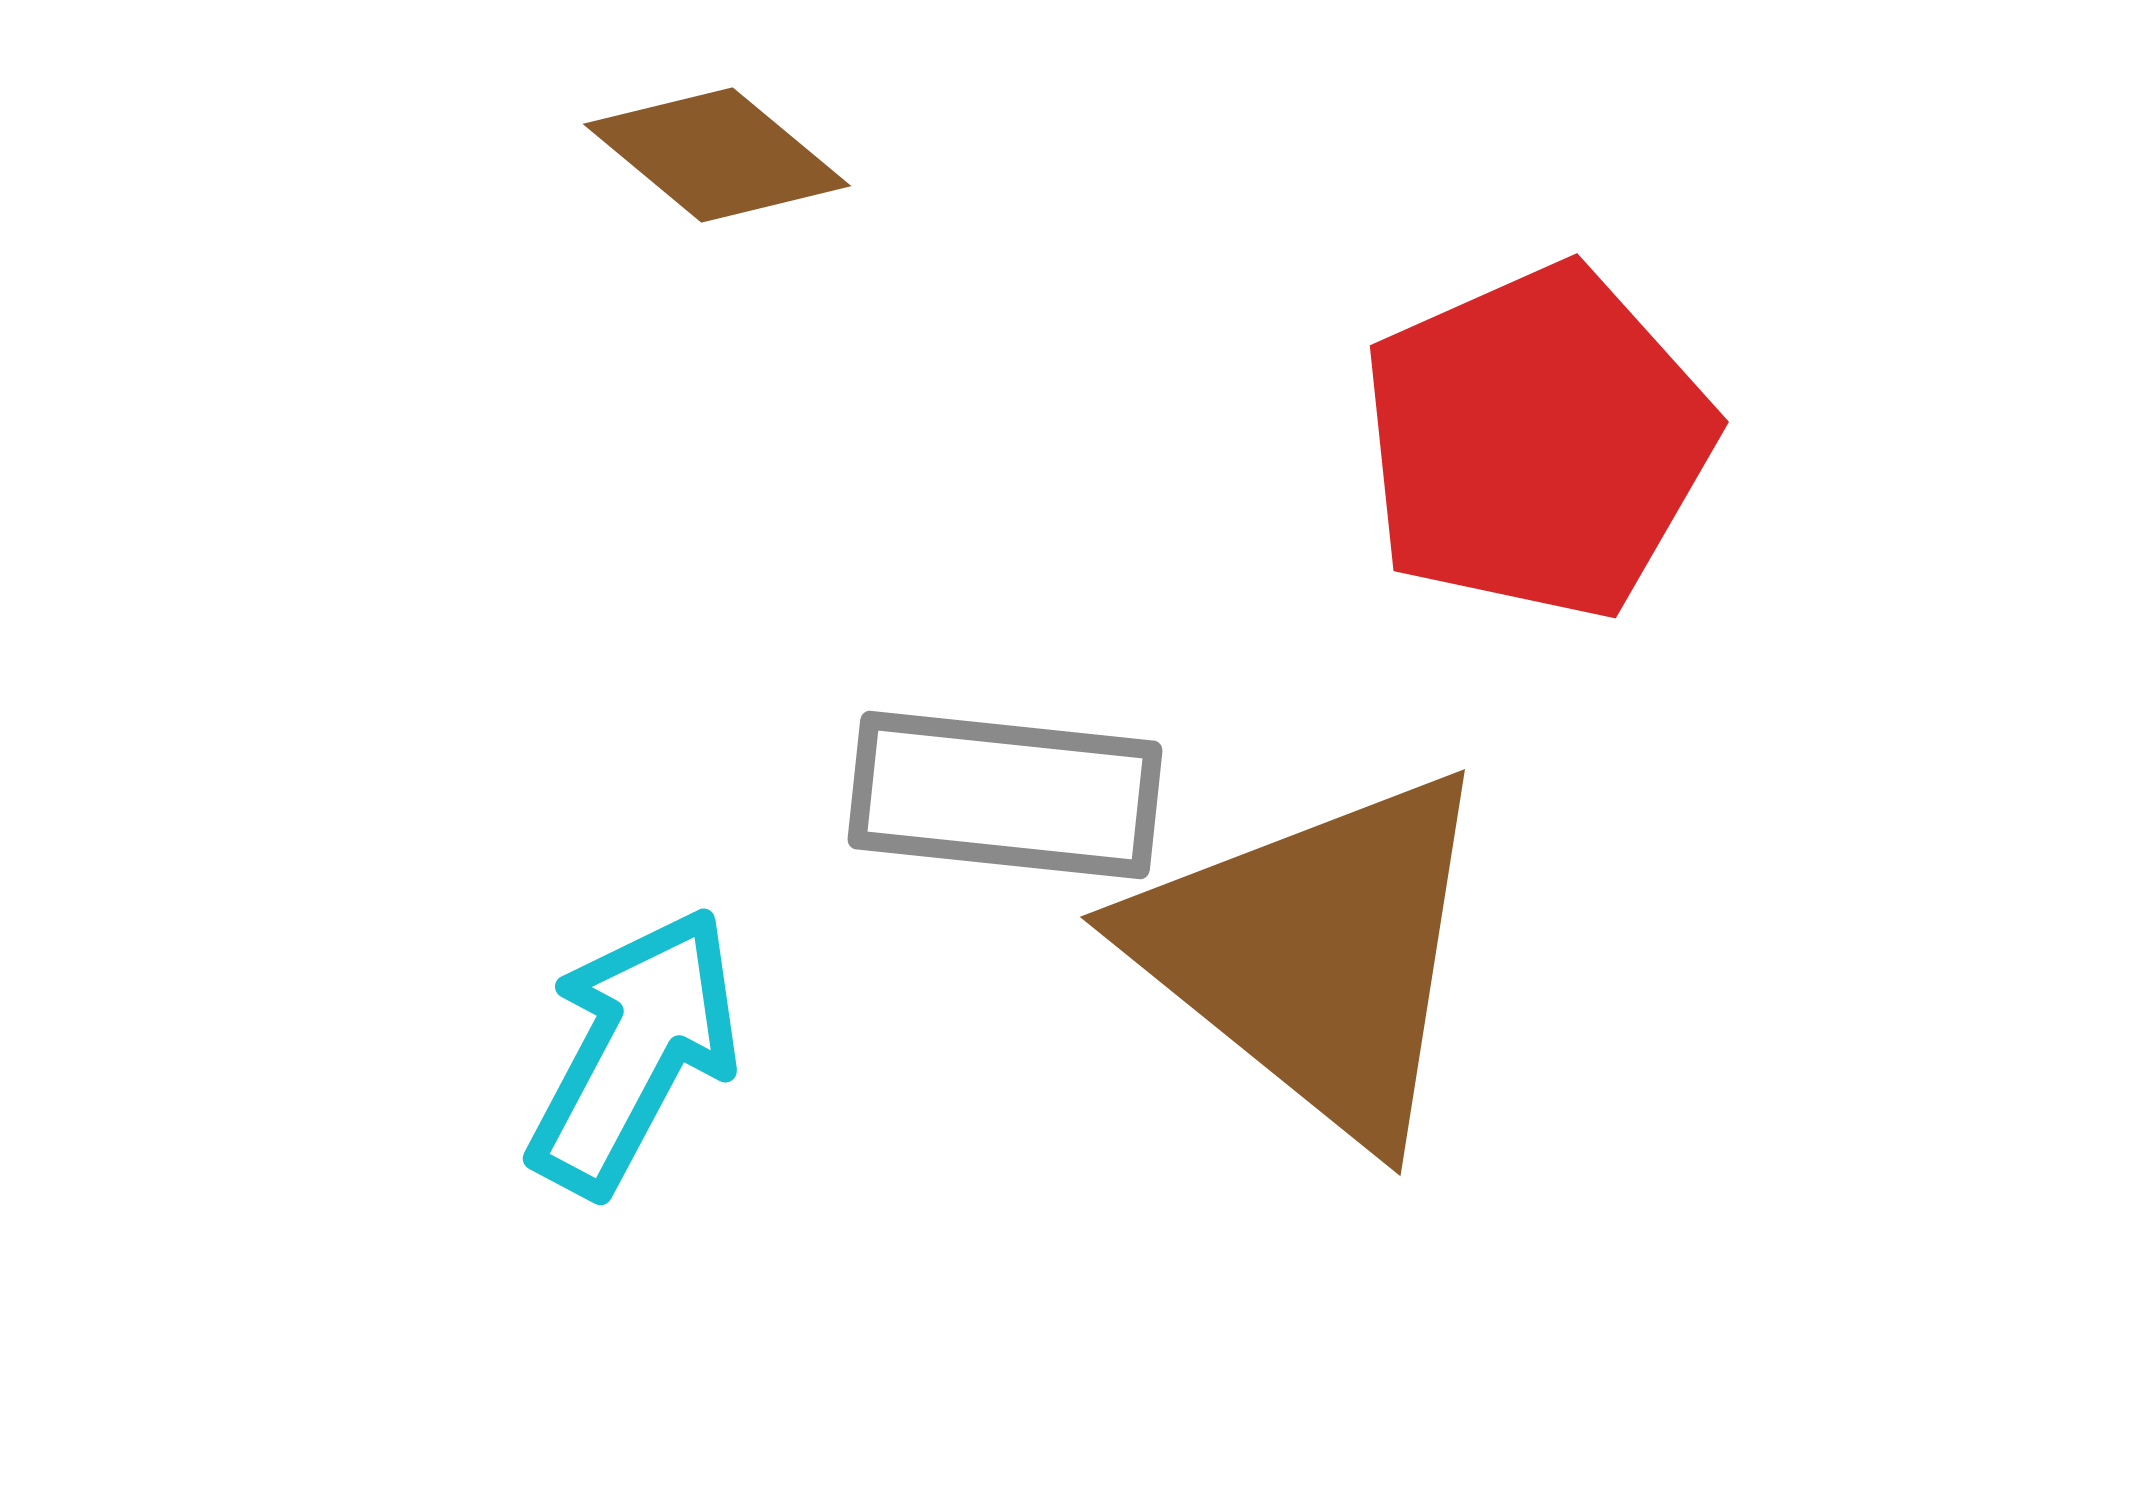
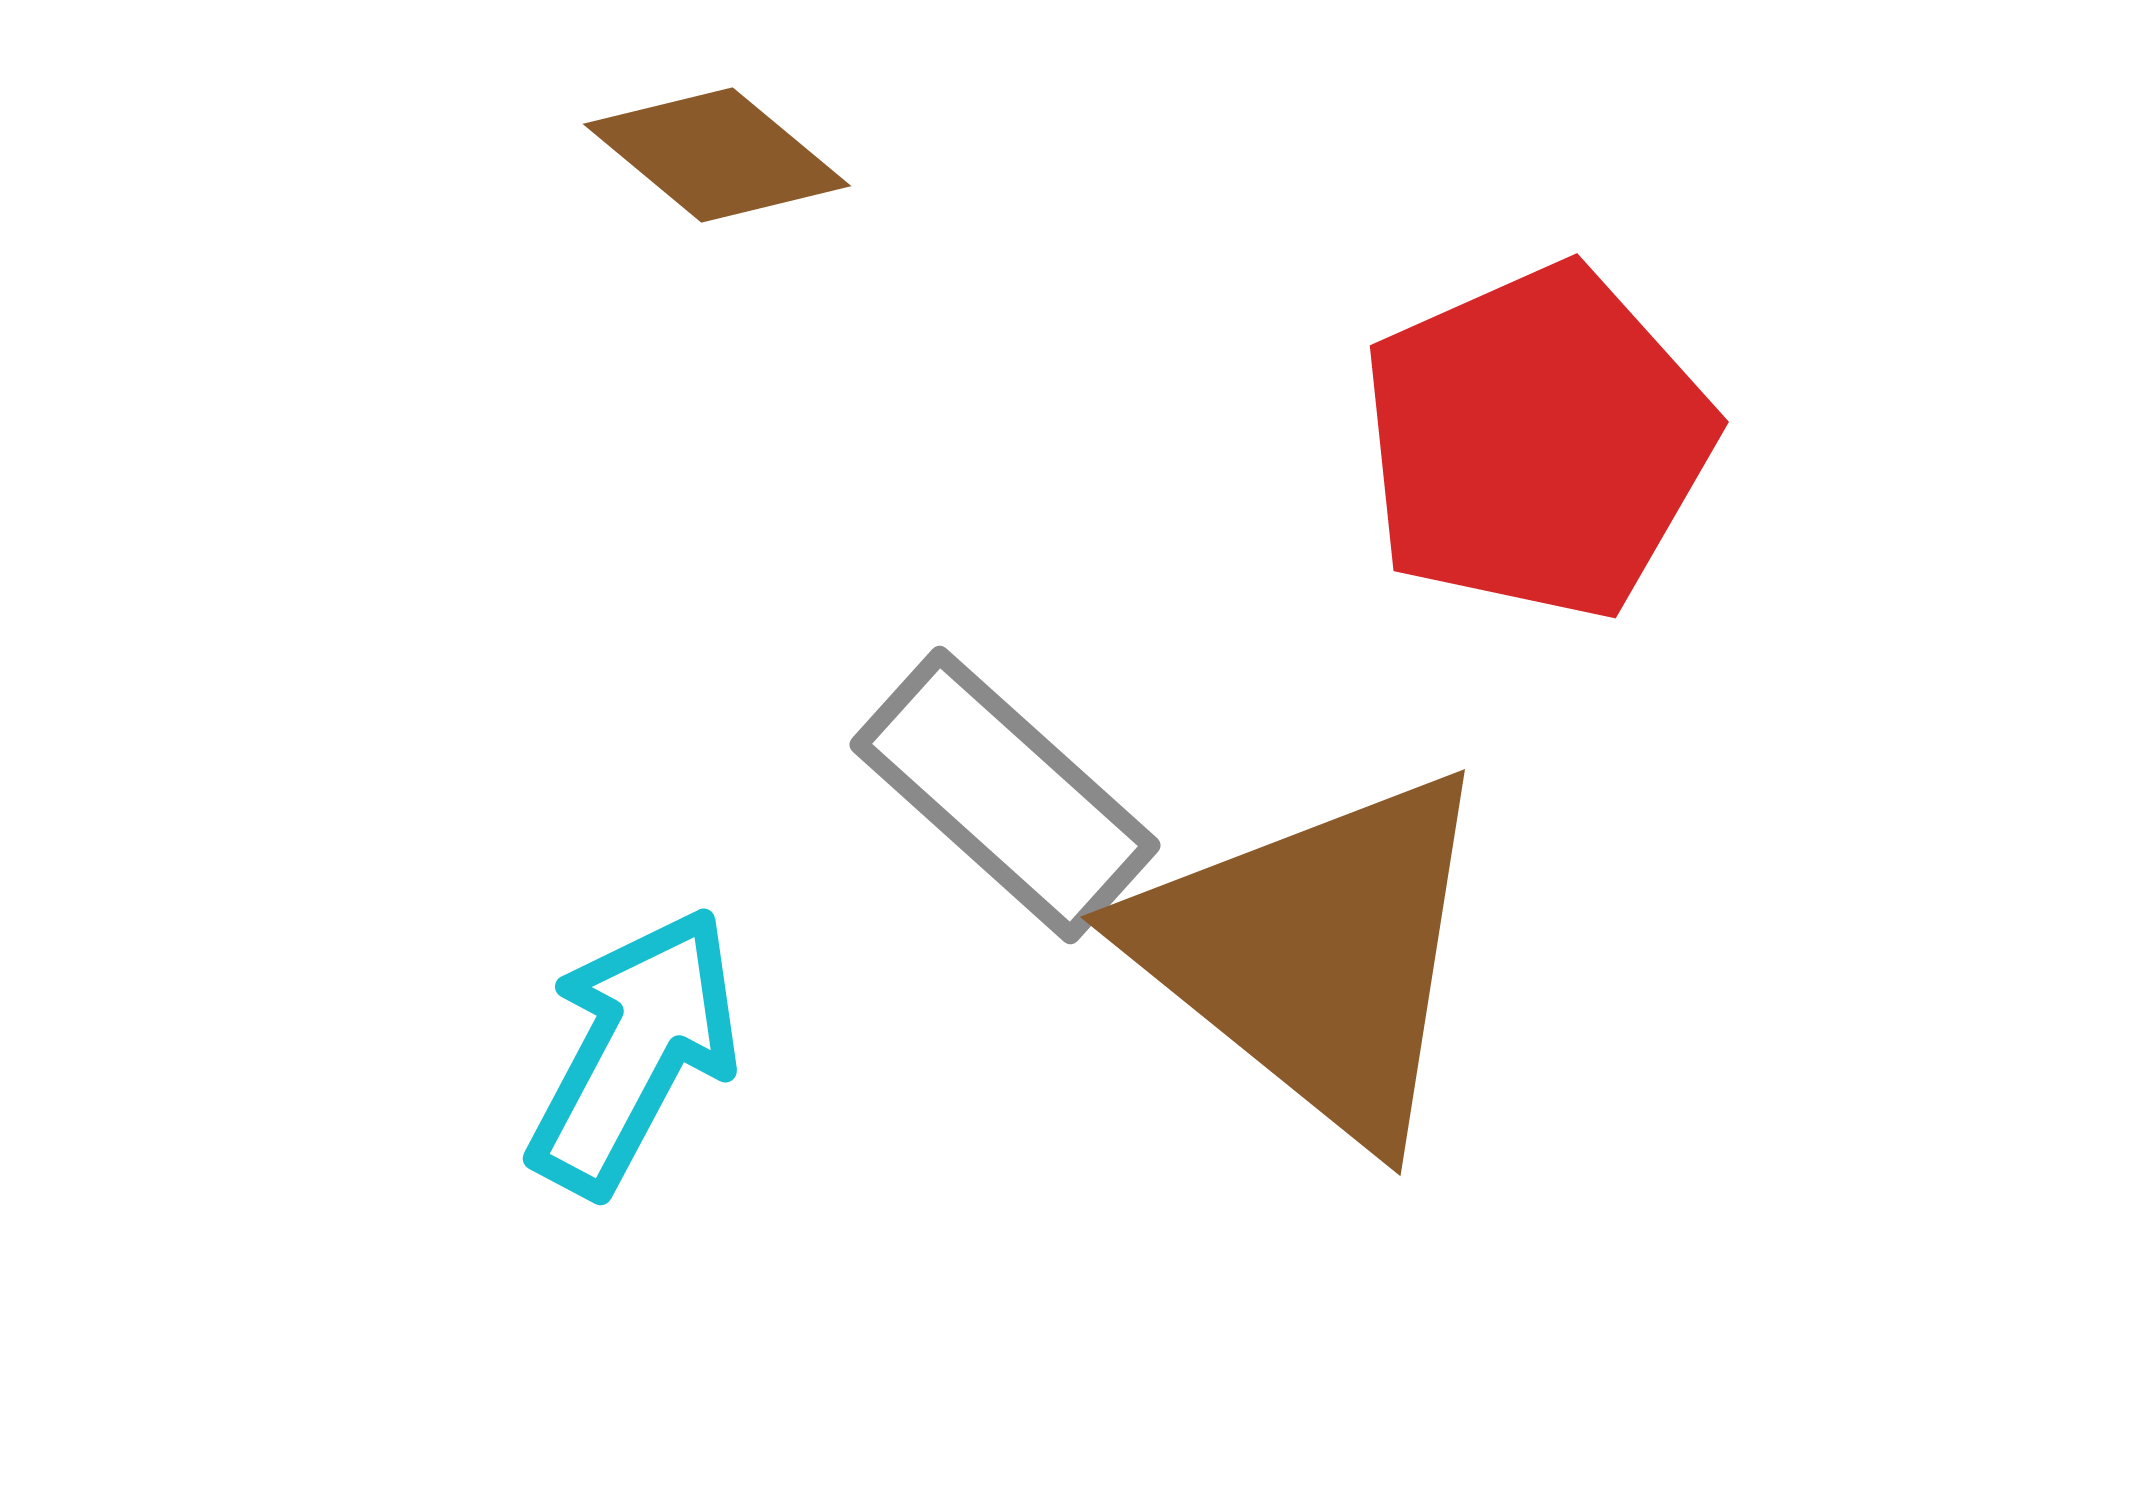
gray rectangle: rotated 36 degrees clockwise
